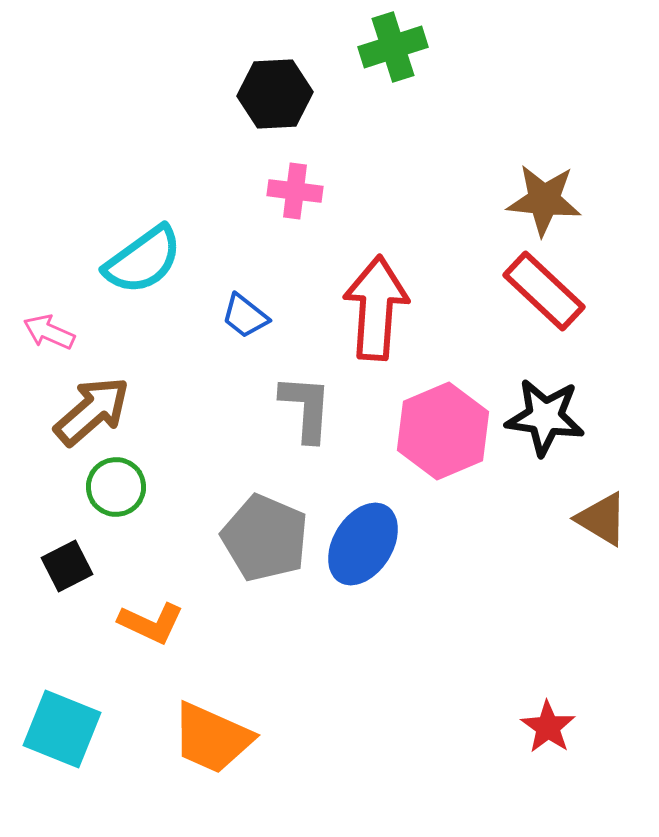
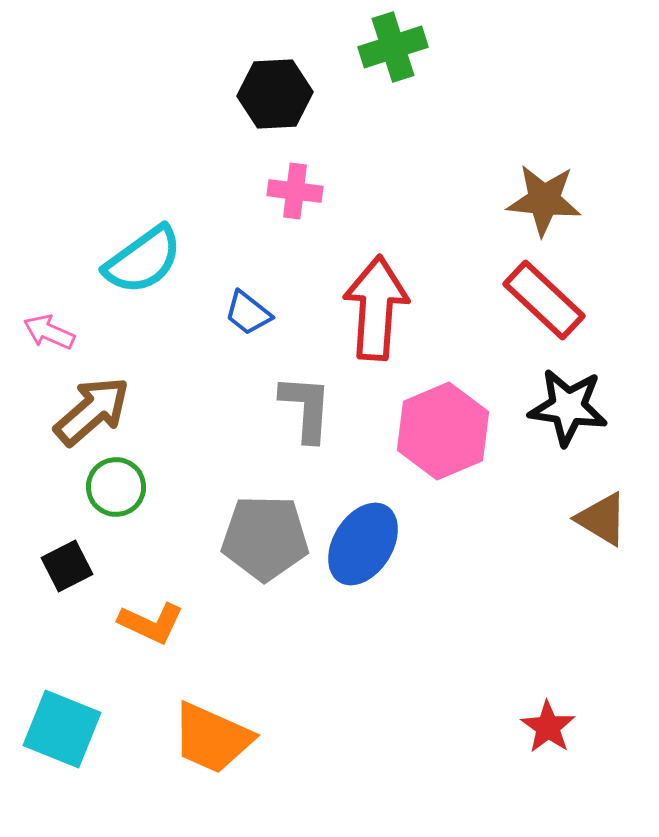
red rectangle: moved 9 px down
blue trapezoid: moved 3 px right, 3 px up
black star: moved 23 px right, 10 px up
gray pentagon: rotated 22 degrees counterclockwise
